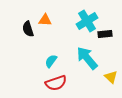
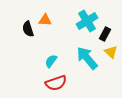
black rectangle: rotated 56 degrees counterclockwise
yellow triangle: moved 25 px up
